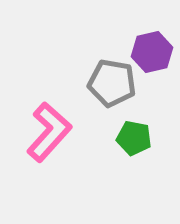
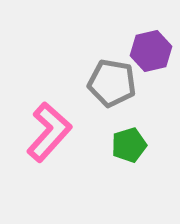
purple hexagon: moved 1 px left, 1 px up
green pentagon: moved 5 px left, 7 px down; rotated 28 degrees counterclockwise
